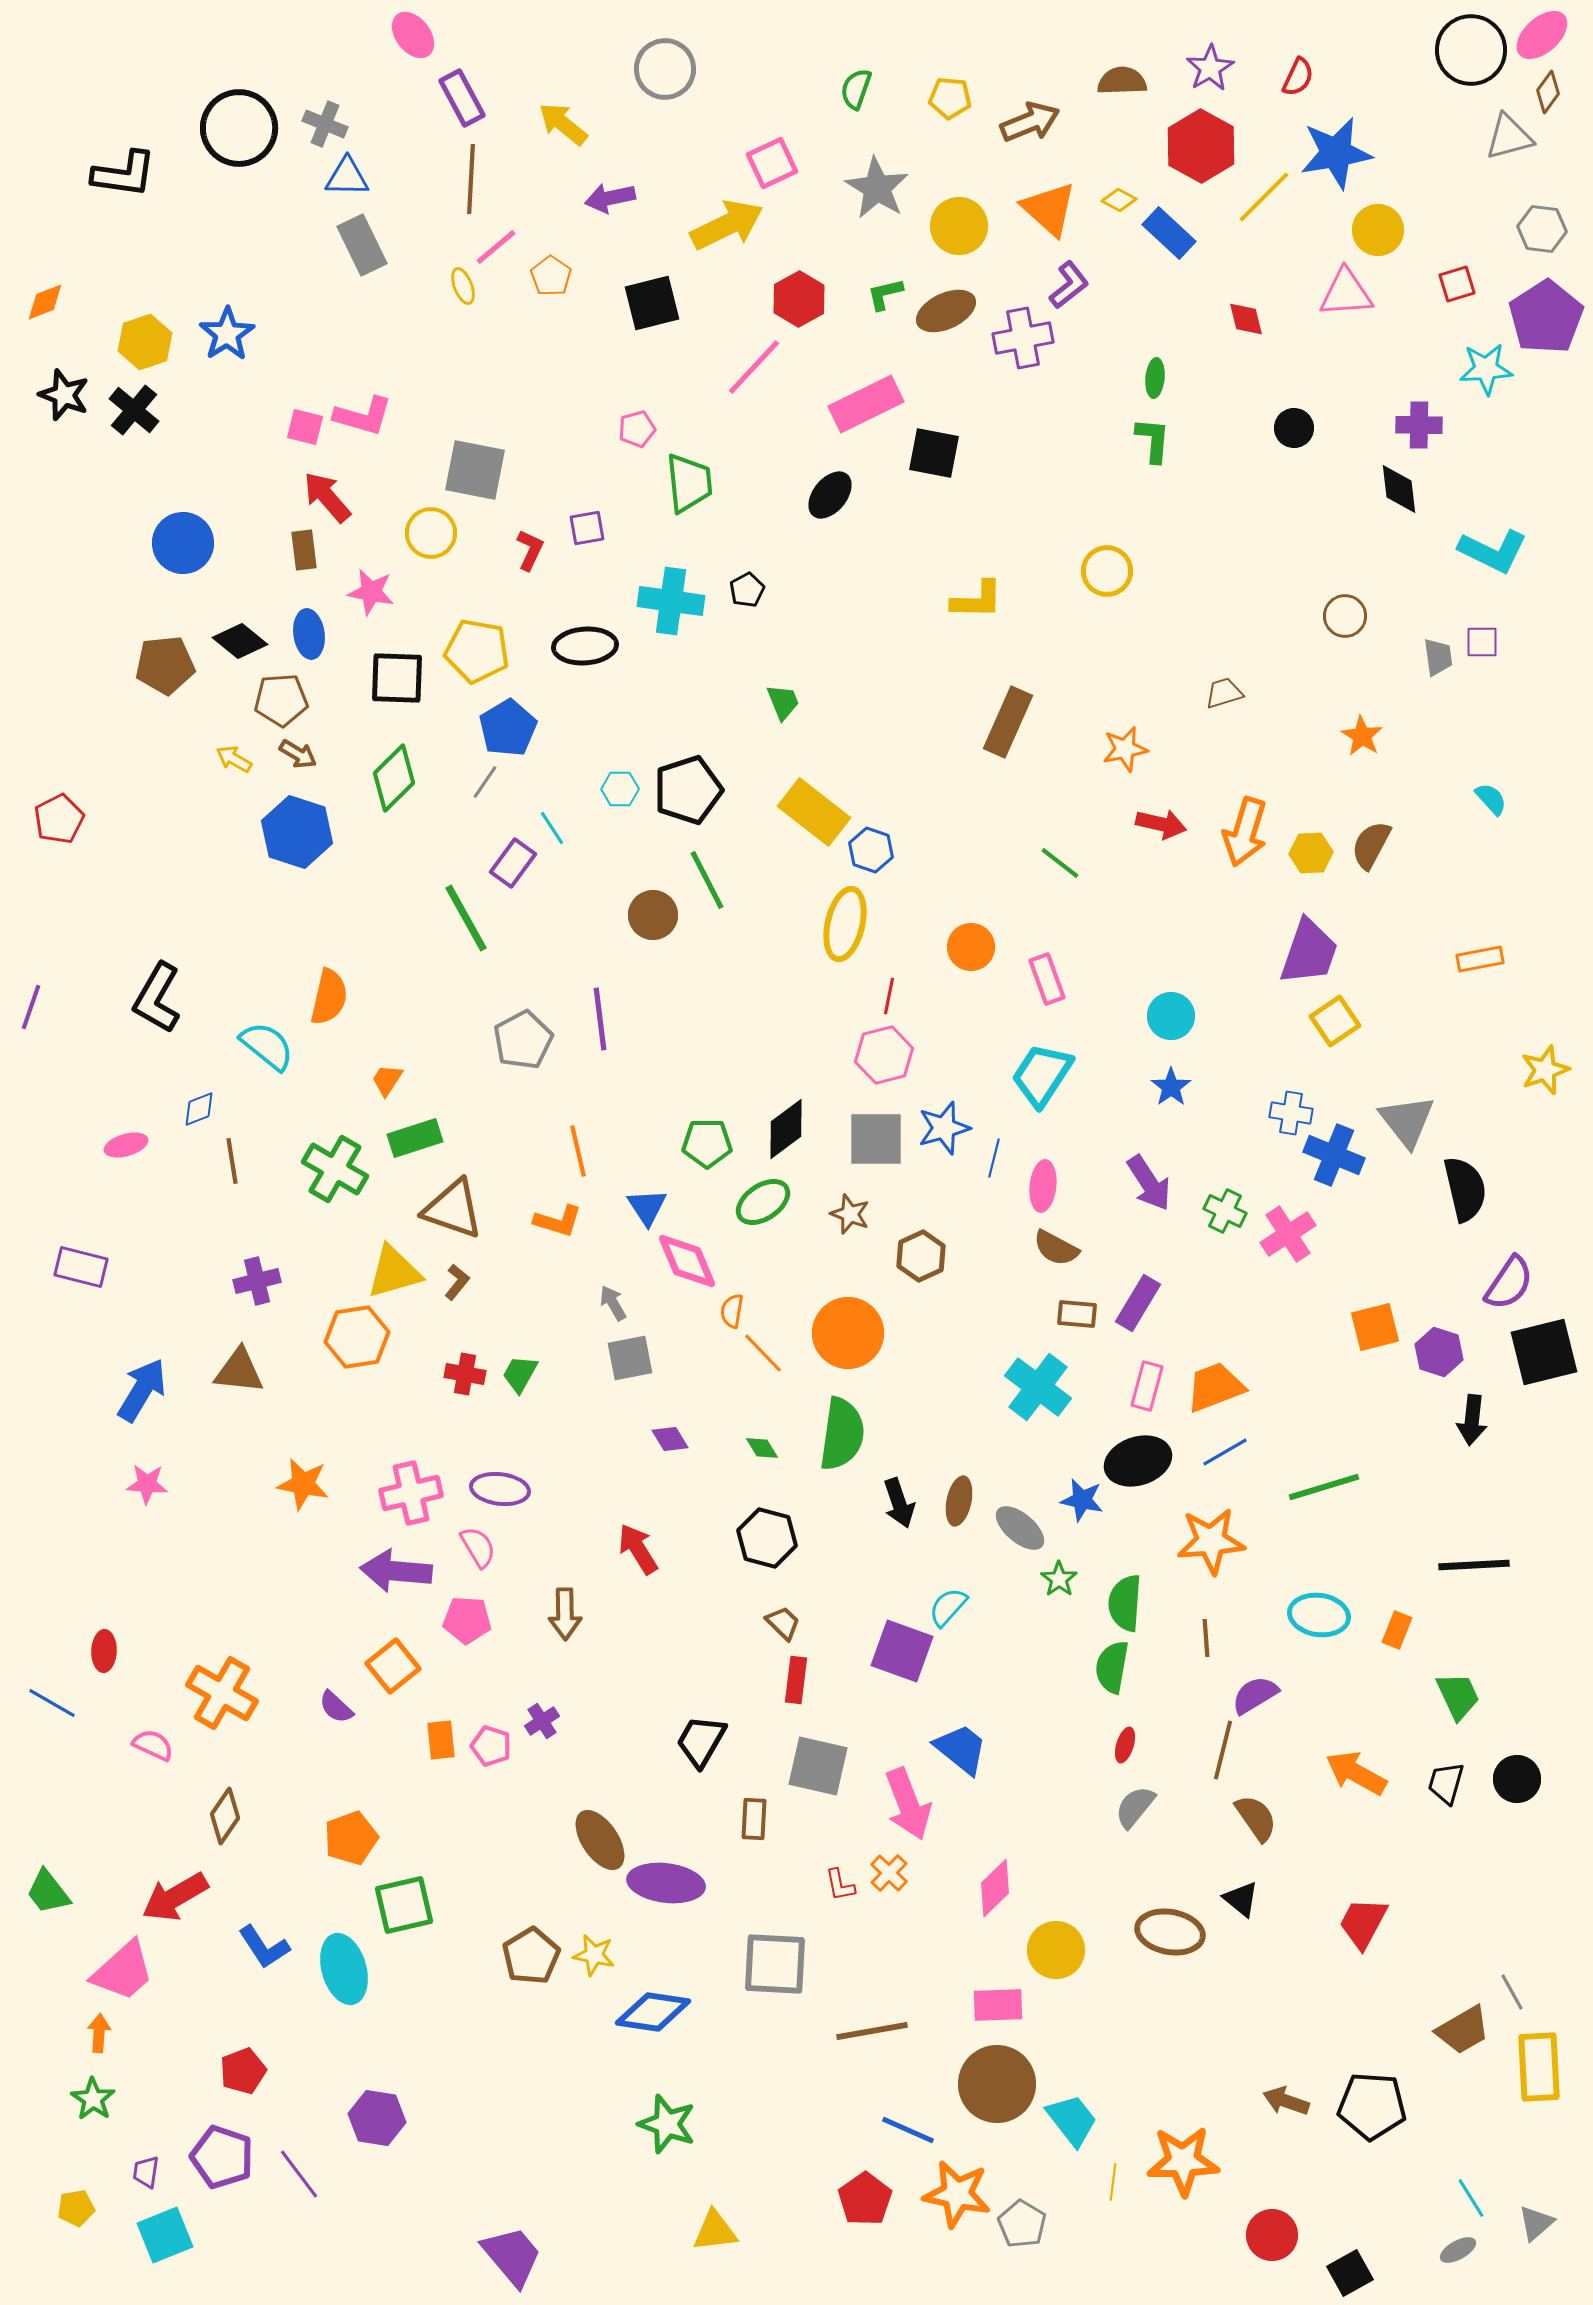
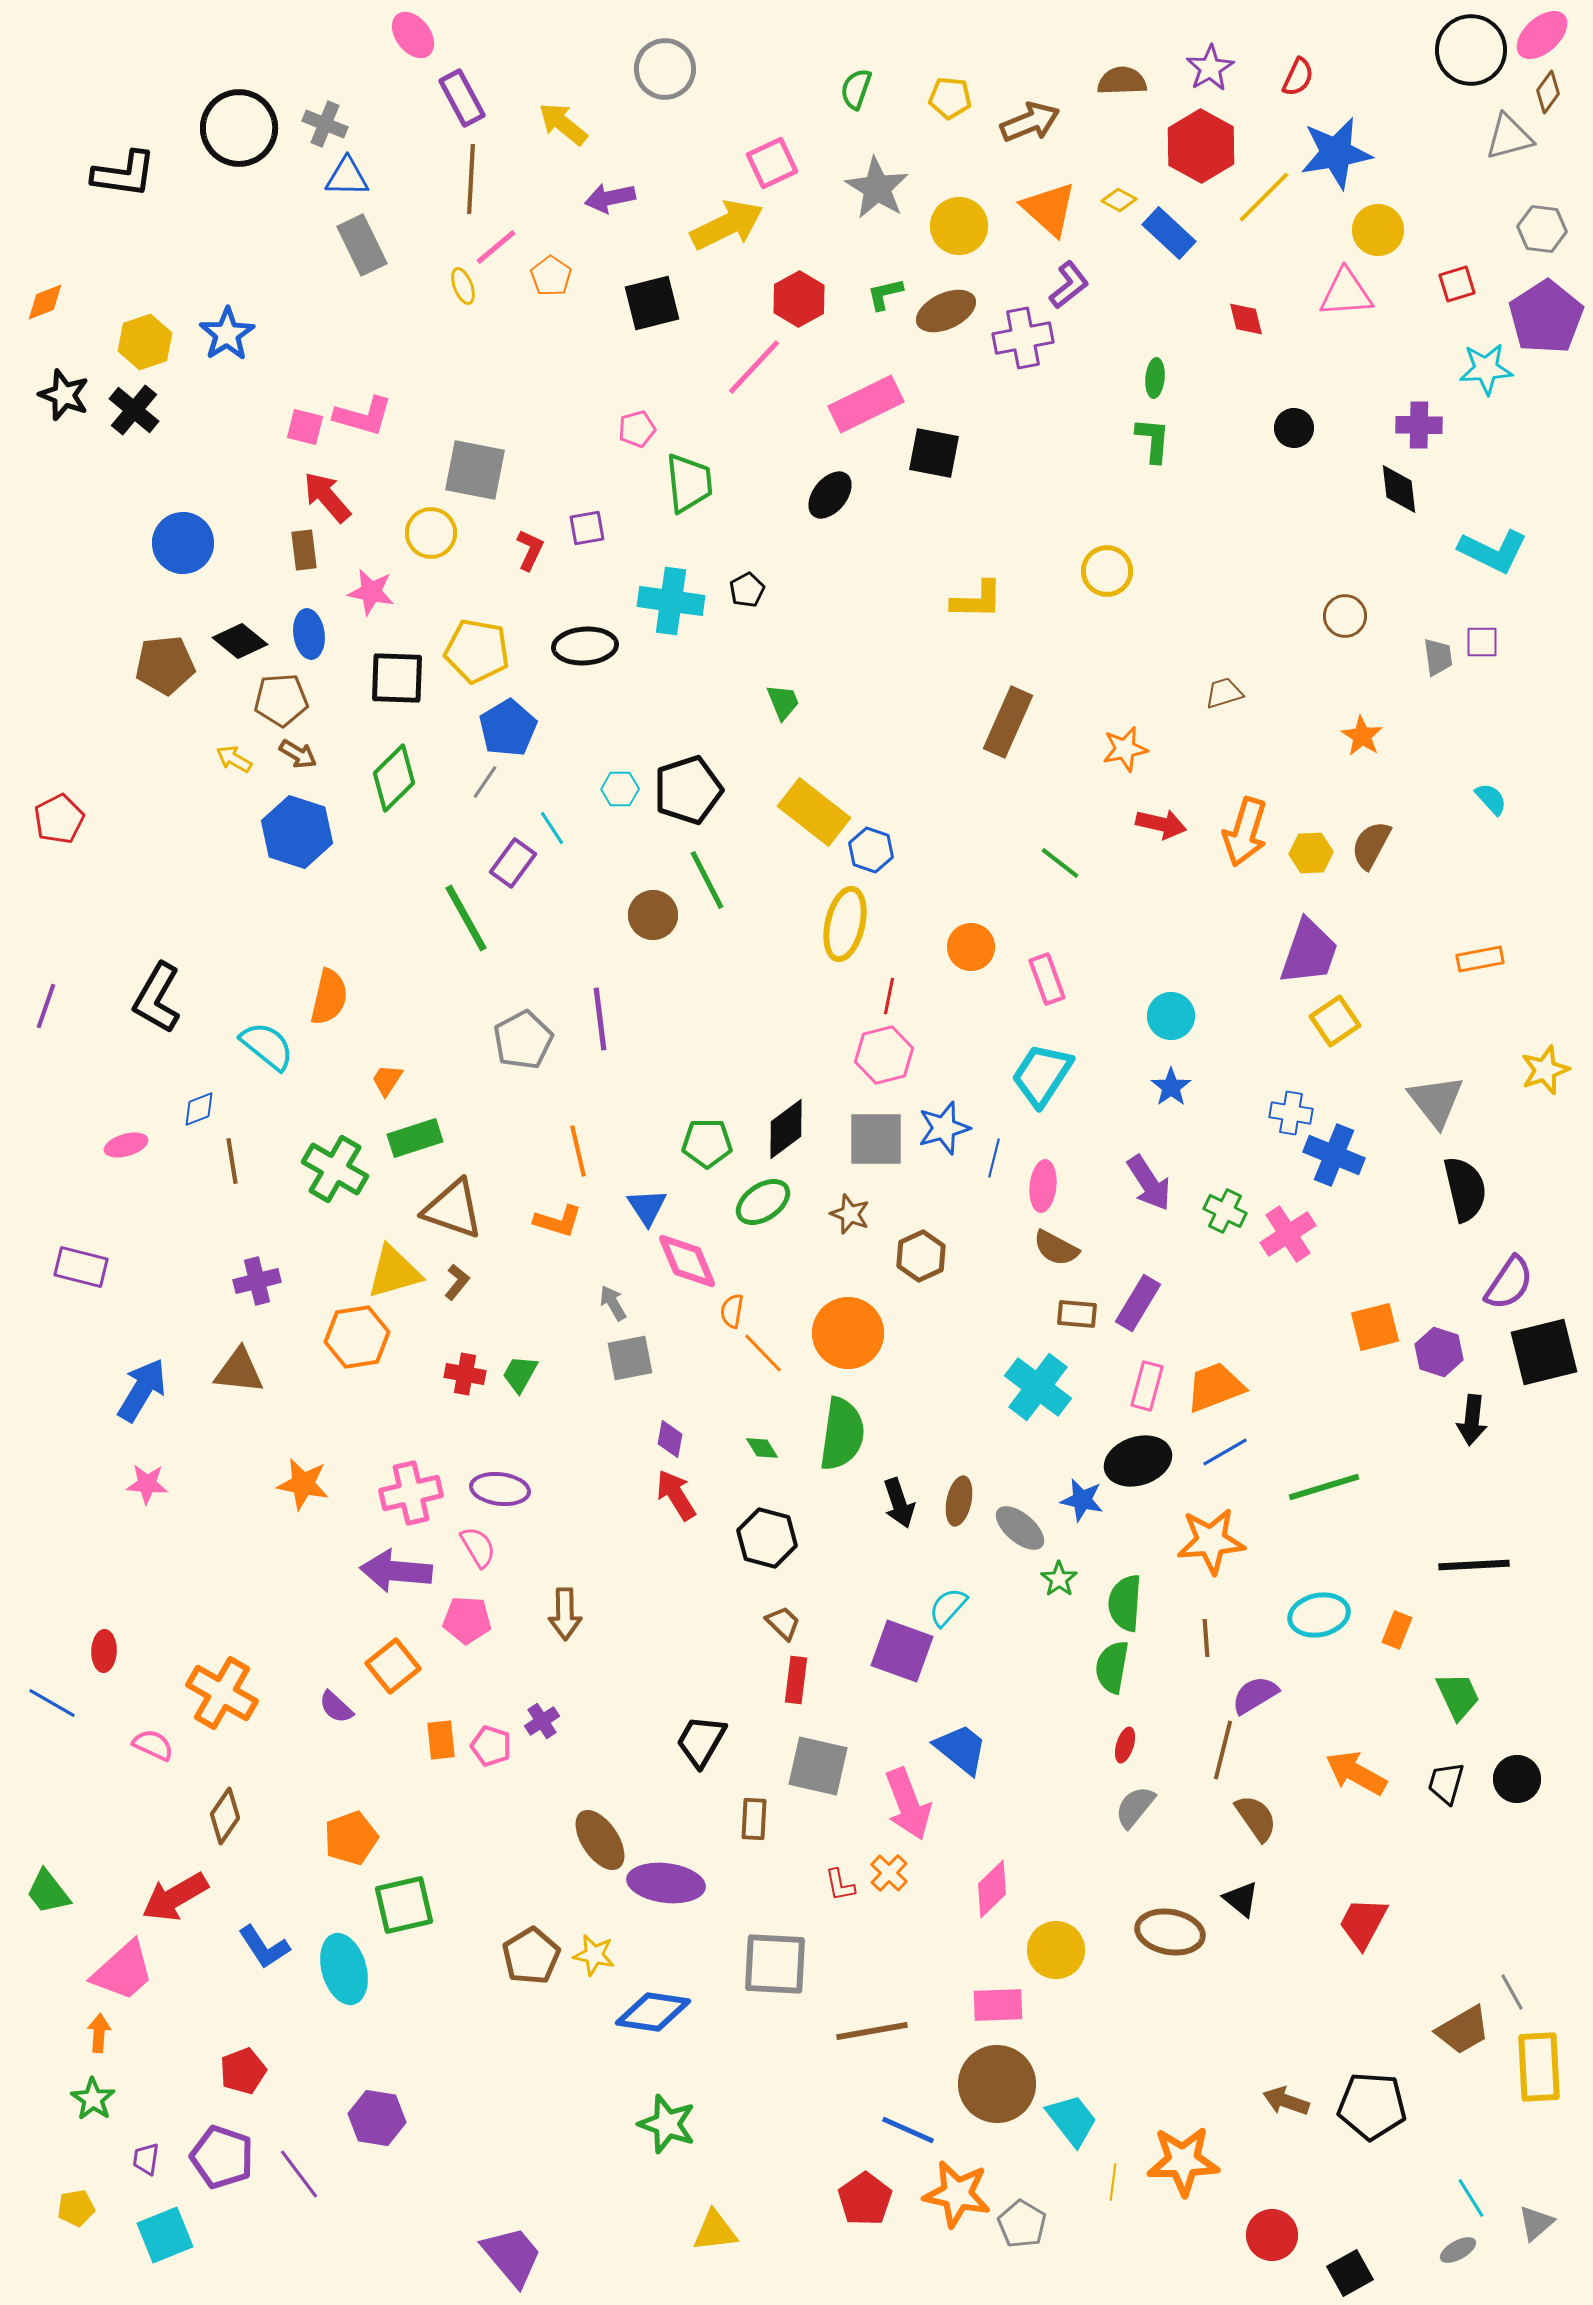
purple line at (31, 1007): moved 15 px right, 1 px up
gray triangle at (1407, 1121): moved 29 px right, 20 px up
purple diamond at (670, 1439): rotated 42 degrees clockwise
red arrow at (638, 1549): moved 38 px right, 54 px up
cyan ellipse at (1319, 1615): rotated 20 degrees counterclockwise
pink diamond at (995, 1888): moved 3 px left, 1 px down
purple trapezoid at (146, 2172): moved 13 px up
